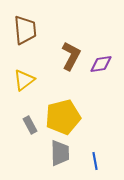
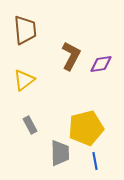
yellow pentagon: moved 23 px right, 11 px down
